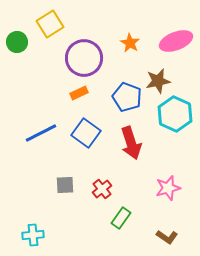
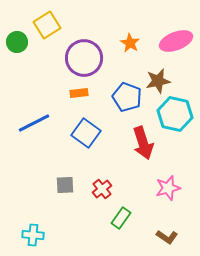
yellow square: moved 3 px left, 1 px down
orange rectangle: rotated 18 degrees clockwise
cyan hexagon: rotated 12 degrees counterclockwise
blue line: moved 7 px left, 10 px up
red arrow: moved 12 px right
cyan cross: rotated 10 degrees clockwise
